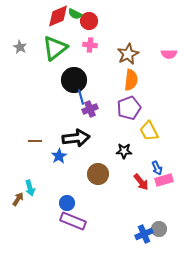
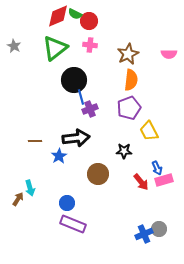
gray star: moved 6 px left, 1 px up
purple rectangle: moved 3 px down
